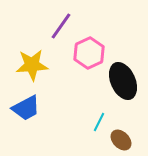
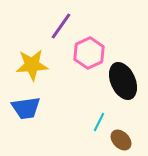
blue trapezoid: rotated 20 degrees clockwise
